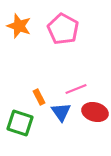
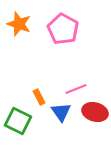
orange star: moved 2 px up
green square: moved 2 px left, 2 px up; rotated 8 degrees clockwise
